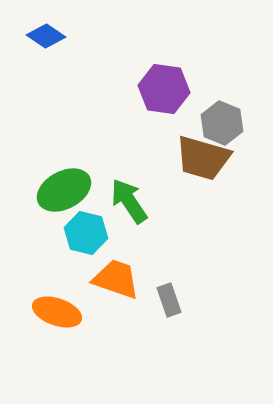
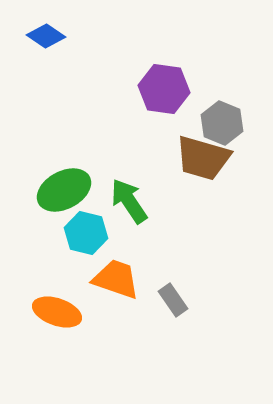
gray rectangle: moved 4 px right; rotated 16 degrees counterclockwise
